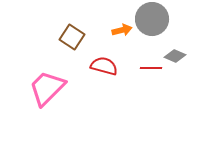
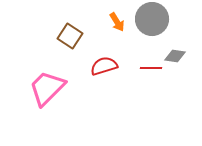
orange arrow: moved 5 px left, 8 px up; rotated 72 degrees clockwise
brown square: moved 2 px left, 1 px up
gray diamond: rotated 15 degrees counterclockwise
red semicircle: rotated 32 degrees counterclockwise
